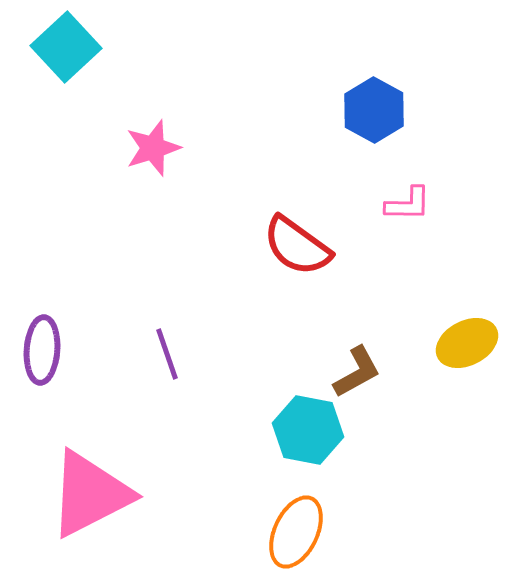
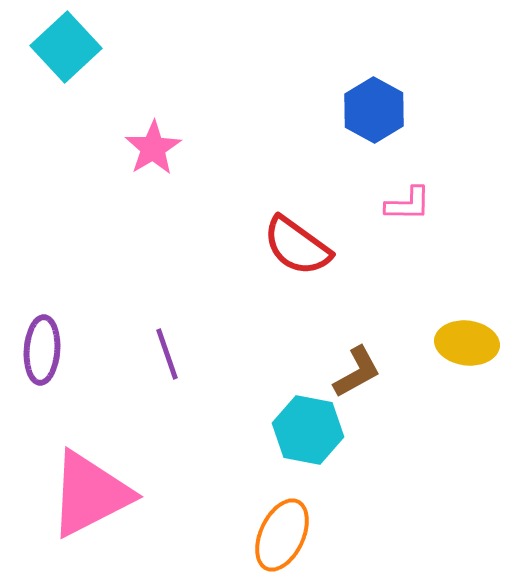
pink star: rotated 14 degrees counterclockwise
yellow ellipse: rotated 34 degrees clockwise
orange ellipse: moved 14 px left, 3 px down
